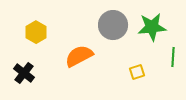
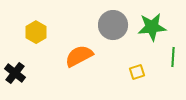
black cross: moved 9 px left
